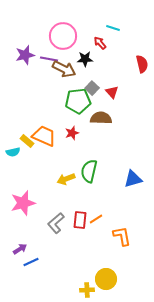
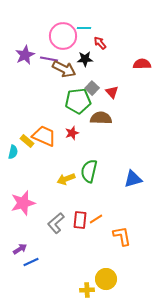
cyan line: moved 29 px left; rotated 16 degrees counterclockwise
purple star: rotated 12 degrees counterclockwise
red semicircle: rotated 78 degrees counterclockwise
cyan semicircle: rotated 64 degrees counterclockwise
